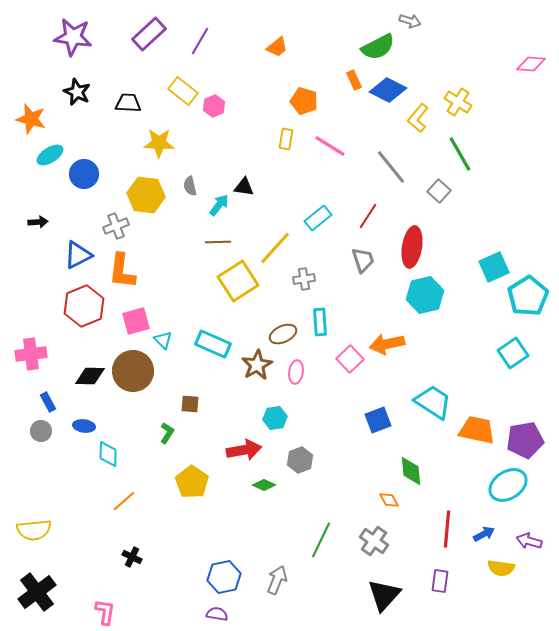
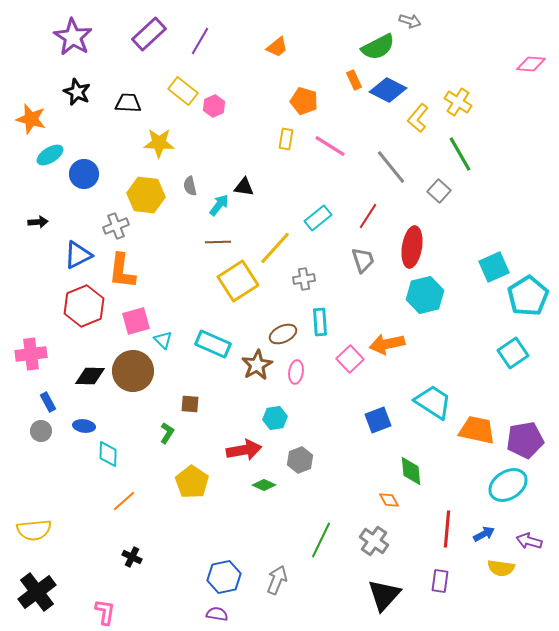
purple star at (73, 37): rotated 24 degrees clockwise
